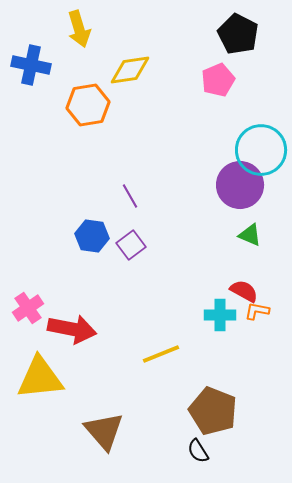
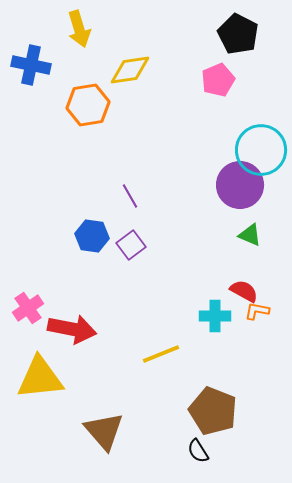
cyan cross: moved 5 px left, 1 px down
